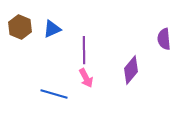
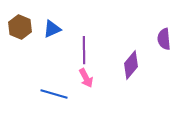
purple diamond: moved 5 px up
